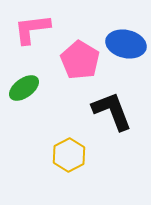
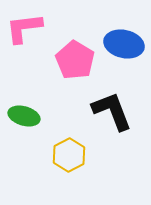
pink L-shape: moved 8 px left, 1 px up
blue ellipse: moved 2 px left
pink pentagon: moved 5 px left
green ellipse: moved 28 px down; rotated 52 degrees clockwise
